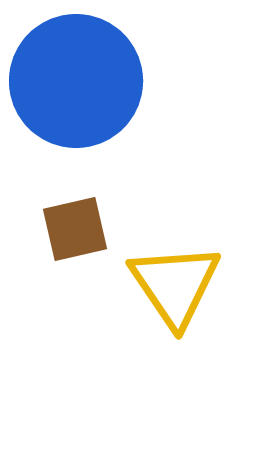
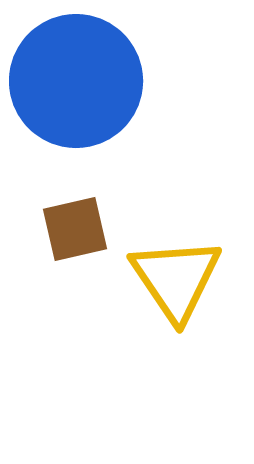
yellow triangle: moved 1 px right, 6 px up
